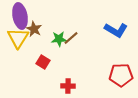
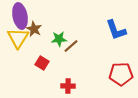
blue L-shape: rotated 40 degrees clockwise
brown line: moved 8 px down
red square: moved 1 px left, 1 px down
red pentagon: moved 1 px up
